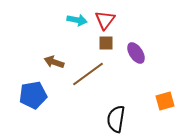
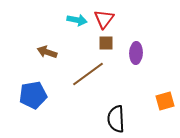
red triangle: moved 1 px left, 1 px up
purple ellipse: rotated 35 degrees clockwise
brown arrow: moved 7 px left, 10 px up
black semicircle: rotated 12 degrees counterclockwise
